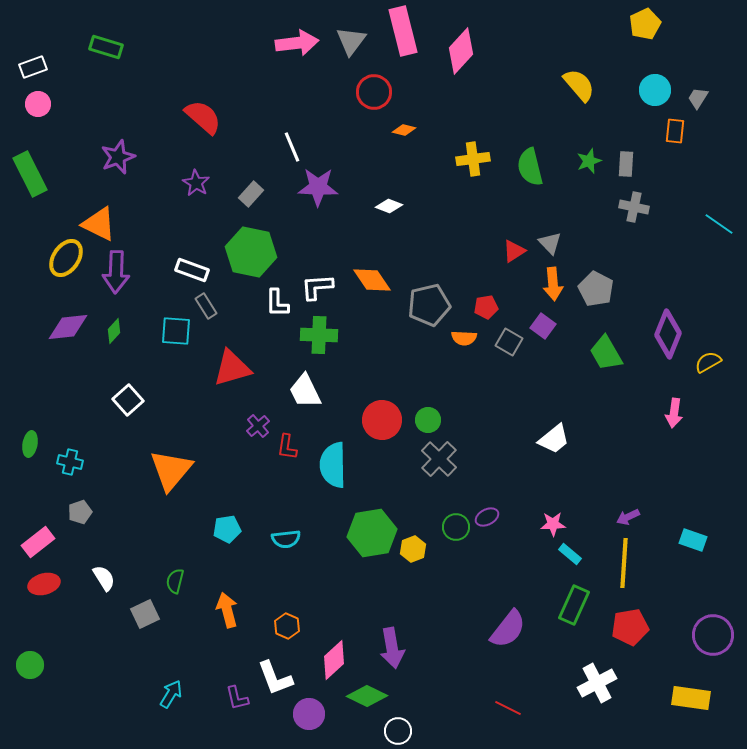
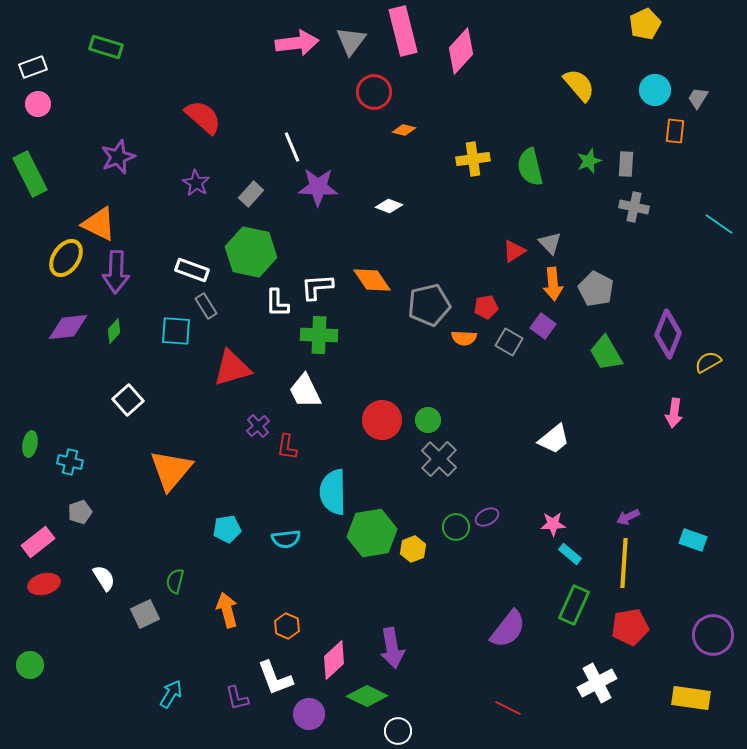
cyan semicircle at (333, 465): moved 27 px down
